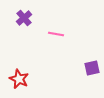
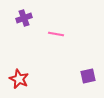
purple cross: rotated 21 degrees clockwise
purple square: moved 4 px left, 8 px down
